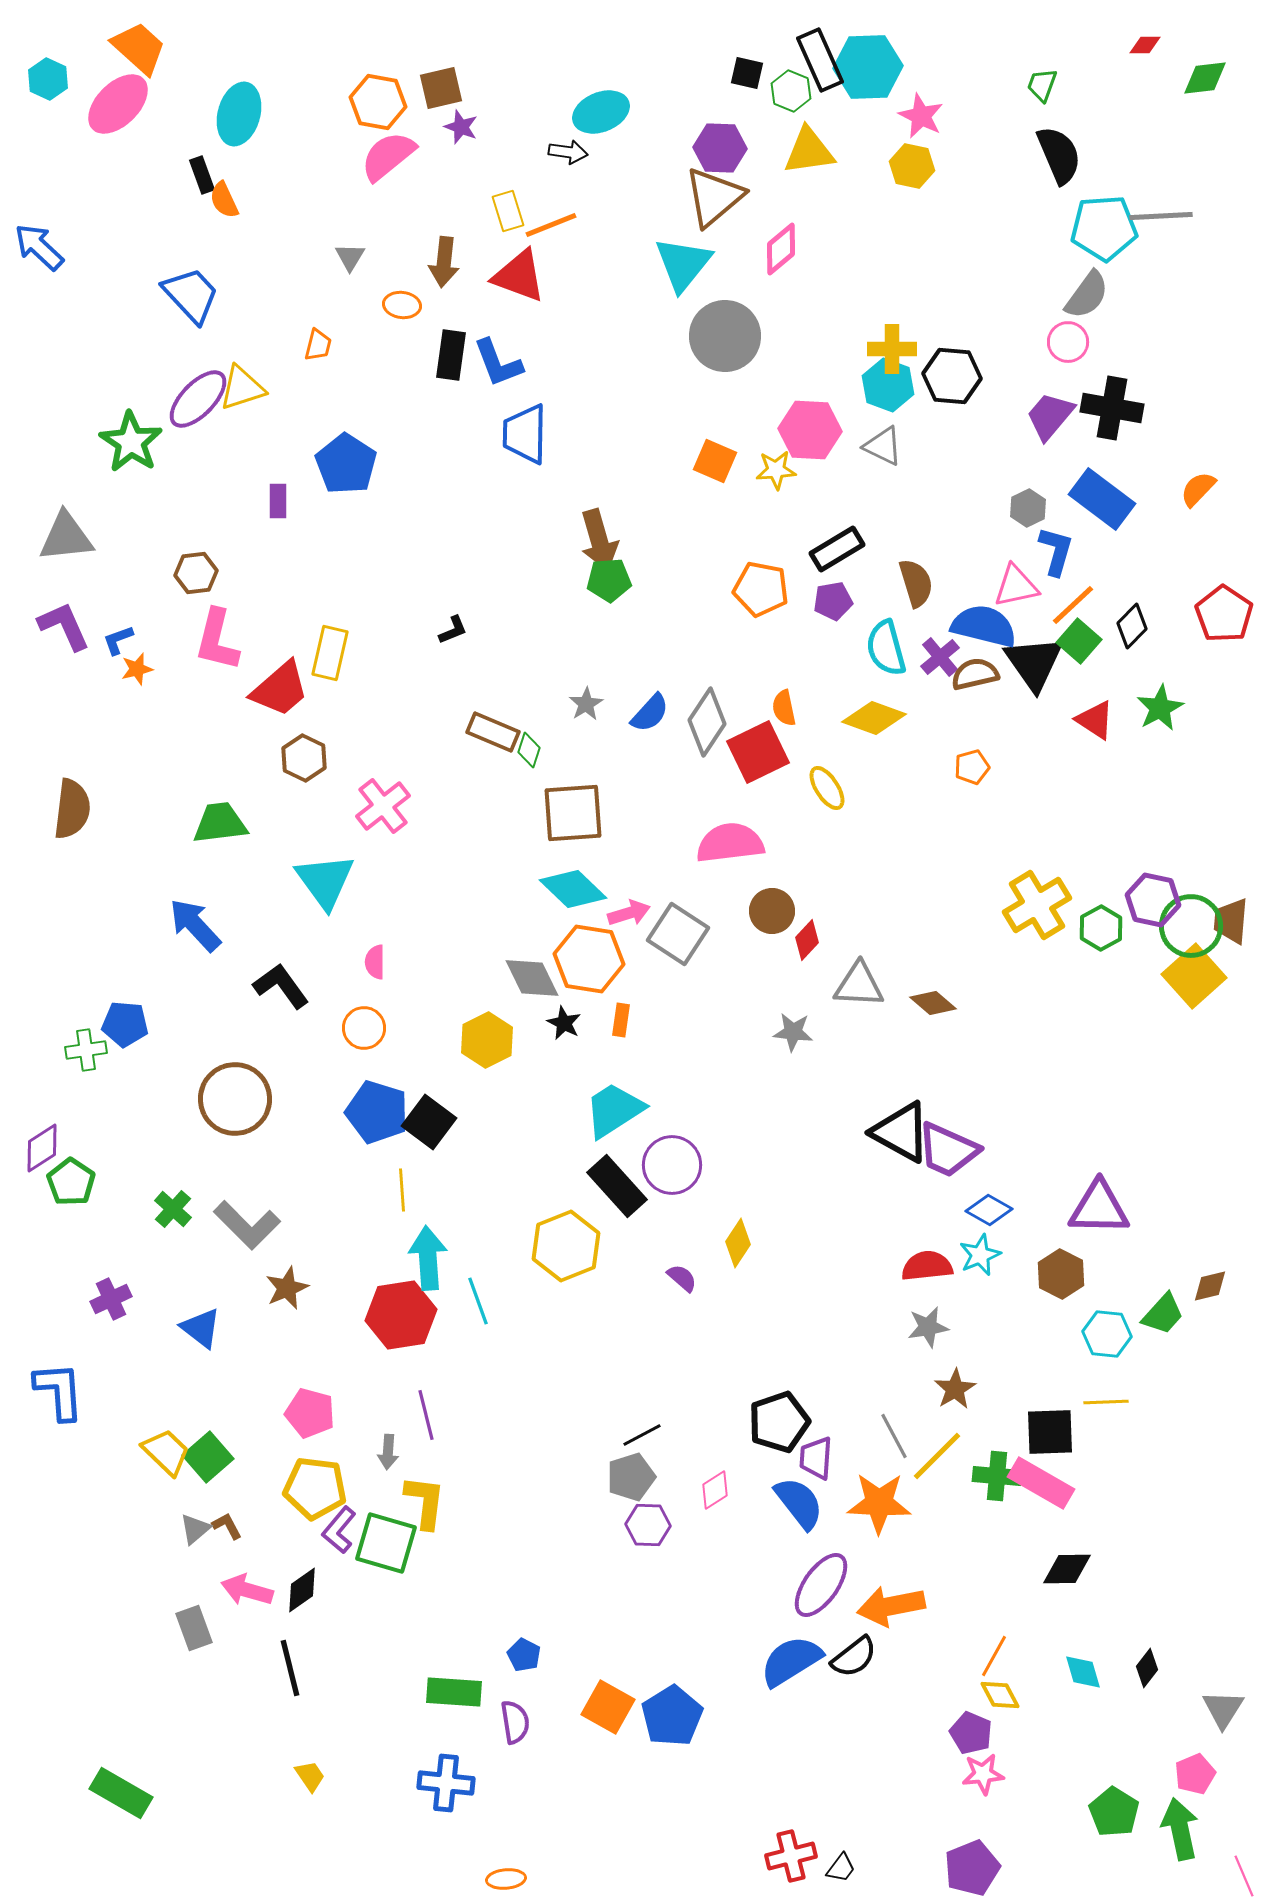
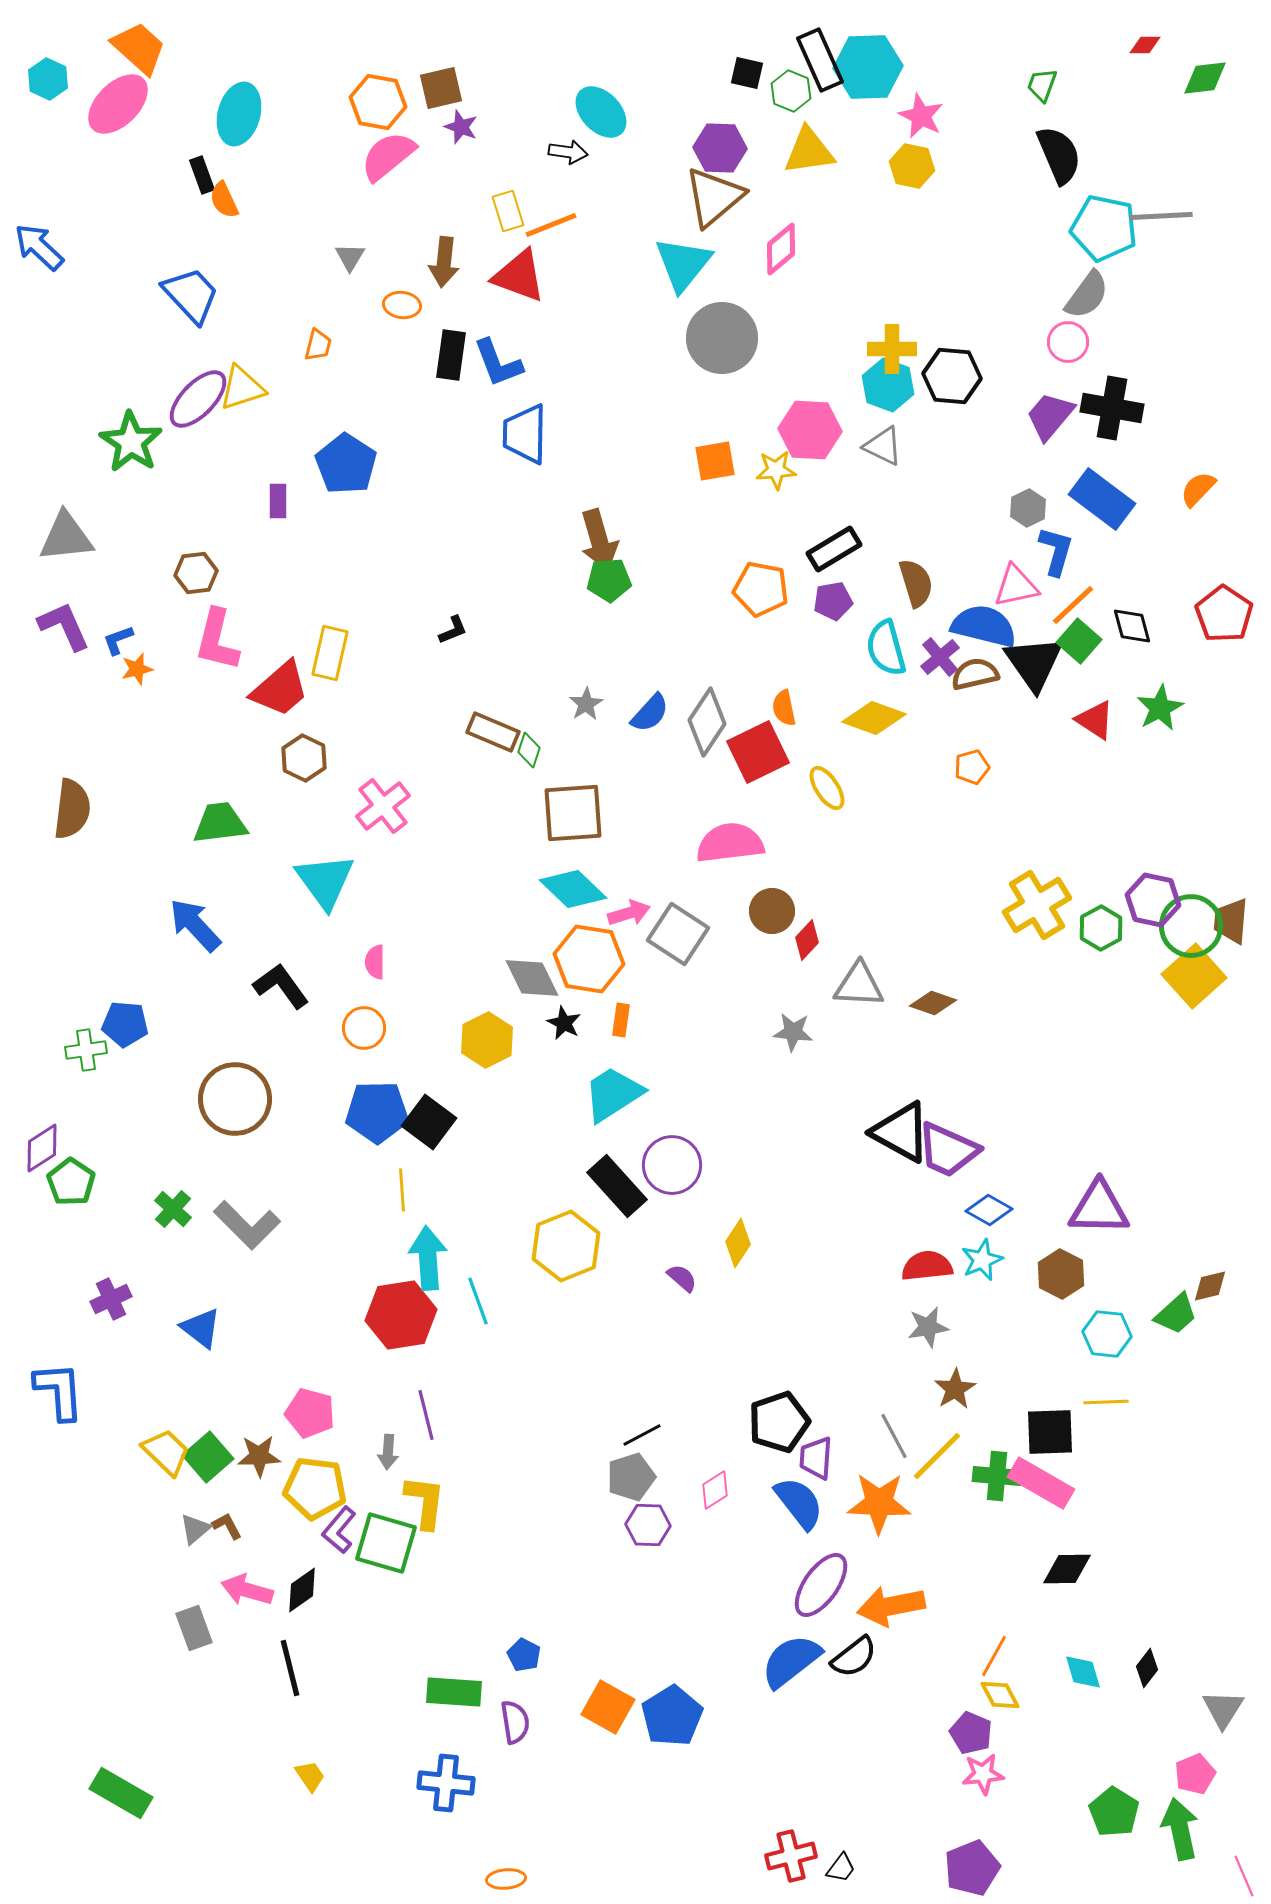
cyan ellipse at (601, 112): rotated 68 degrees clockwise
cyan pentagon at (1104, 228): rotated 16 degrees clockwise
gray circle at (725, 336): moved 3 px left, 2 px down
orange square at (715, 461): rotated 33 degrees counterclockwise
black rectangle at (837, 549): moved 3 px left
black diamond at (1132, 626): rotated 60 degrees counterclockwise
brown diamond at (933, 1003): rotated 21 degrees counterclockwise
cyan trapezoid at (614, 1110): moved 1 px left, 16 px up
blue pentagon at (377, 1112): rotated 18 degrees counterclockwise
cyan star at (980, 1255): moved 2 px right, 5 px down
brown star at (287, 1288): moved 28 px left, 168 px down; rotated 21 degrees clockwise
green trapezoid at (1163, 1314): moved 13 px right; rotated 6 degrees clockwise
blue semicircle at (791, 1661): rotated 6 degrees counterclockwise
